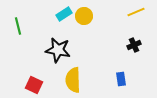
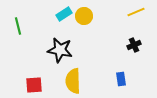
black star: moved 2 px right
yellow semicircle: moved 1 px down
red square: rotated 30 degrees counterclockwise
